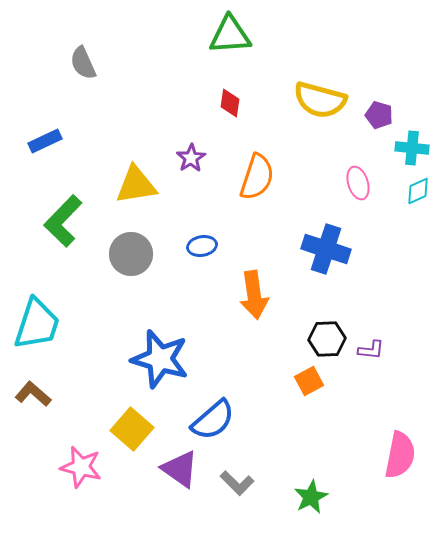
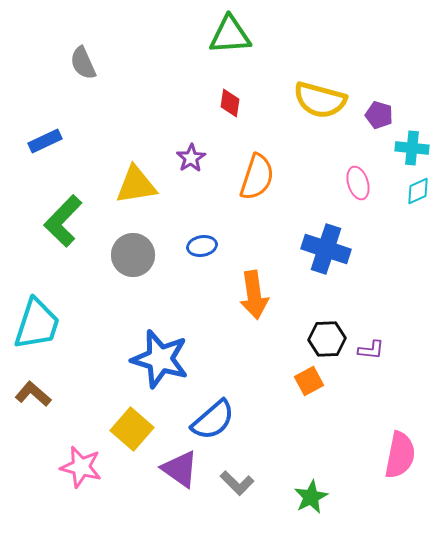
gray circle: moved 2 px right, 1 px down
